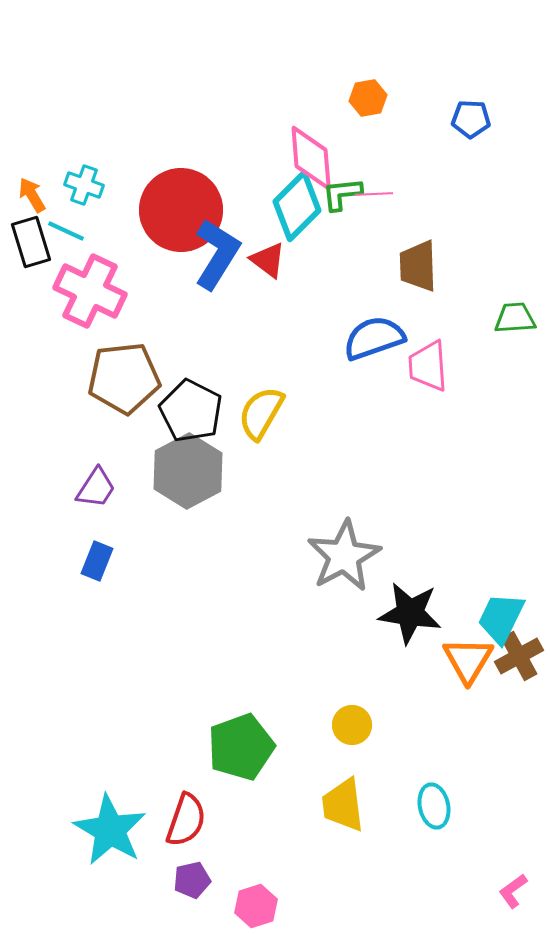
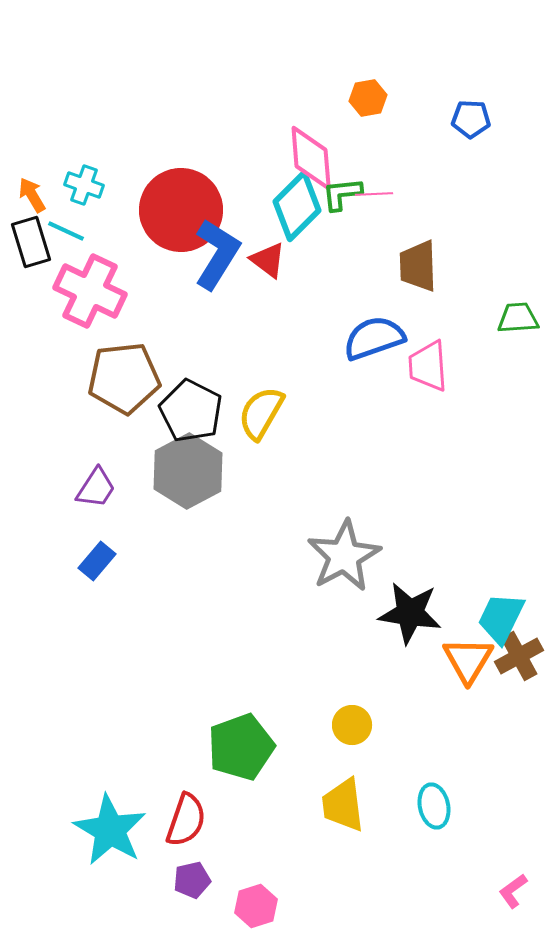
green trapezoid: moved 3 px right
blue rectangle: rotated 18 degrees clockwise
